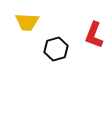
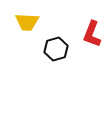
red L-shape: moved 2 px left, 1 px up
